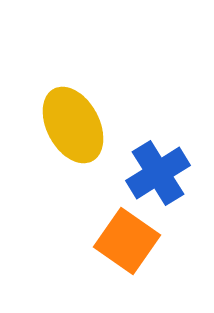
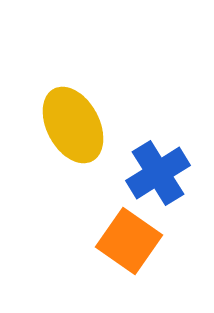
orange square: moved 2 px right
